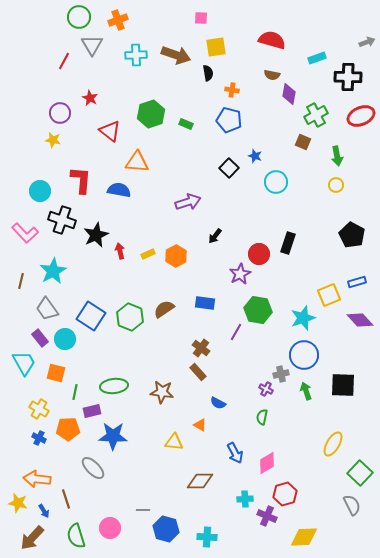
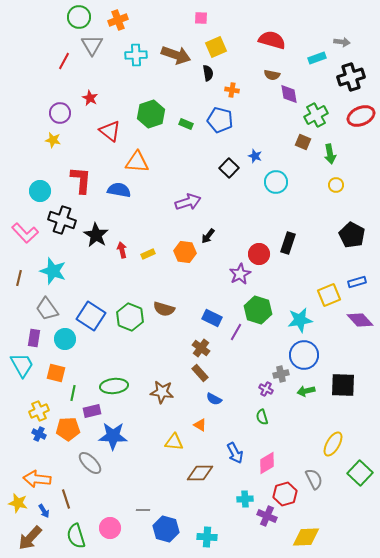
gray arrow at (367, 42): moved 25 px left; rotated 28 degrees clockwise
yellow square at (216, 47): rotated 15 degrees counterclockwise
black cross at (348, 77): moved 3 px right; rotated 20 degrees counterclockwise
purple diamond at (289, 94): rotated 20 degrees counterclockwise
blue pentagon at (229, 120): moved 9 px left
green arrow at (337, 156): moved 7 px left, 2 px up
black star at (96, 235): rotated 15 degrees counterclockwise
black arrow at (215, 236): moved 7 px left
red arrow at (120, 251): moved 2 px right, 1 px up
orange hexagon at (176, 256): moved 9 px right, 4 px up; rotated 25 degrees counterclockwise
cyan star at (53, 271): rotated 24 degrees counterclockwise
brown line at (21, 281): moved 2 px left, 3 px up
blue rectangle at (205, 303): moved 7 px right, 15 px down; rotated 18 degrees clockwise
brown semicircle at (164, 309): rotated 130 degrees counterclockwise
green hexagon at (258, 310): rotated 8 degrees clockwise
cyan star at (303, 318): moved 3 px left, 2 px down; rotated 10 degrees clockwise
purple rectangle at (40, 338): moved 6 px left; rotated 48 degrees clockwise
cyan trapezoid at (24, 363): moved 2 px left, 2 px down
brown rectangle at (198, 372): moved 2 px right, 1 px down
green arrow at (306, 391): rotated 84 degrees counterclockwise
green line at (75, 392): moved 2 px left, 1 px down
blue semicircle at (218, 403): moved 4 px left, 4 px up
yellow cross at (39, 409): moved 2 px down; rotated 36 degrees clockwise
green semicircle at (262, 417): rotated 28 degrees counterclockwise
blue cross at (39, 438): moved 4 px up
gray ellipse at (93, 468): moved 3 px left, 5 px up
brown diamond at (200, 481): moved 8 px up
gray semicircle at (352, 505): moved 38 px left, 26 px up
yellow diamond at (304, 537): moved 2 px right
brown arrow at (32, 538): moved 2 px left
